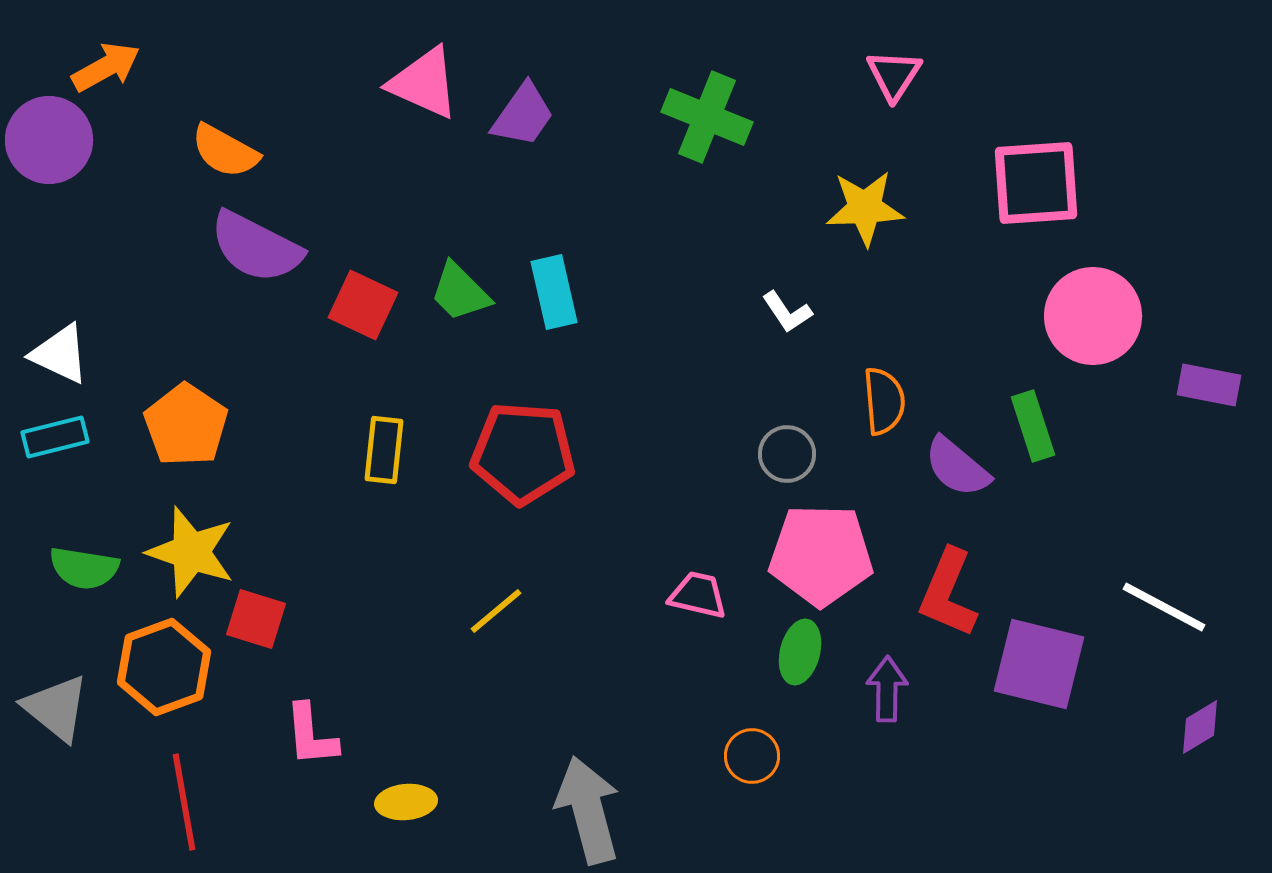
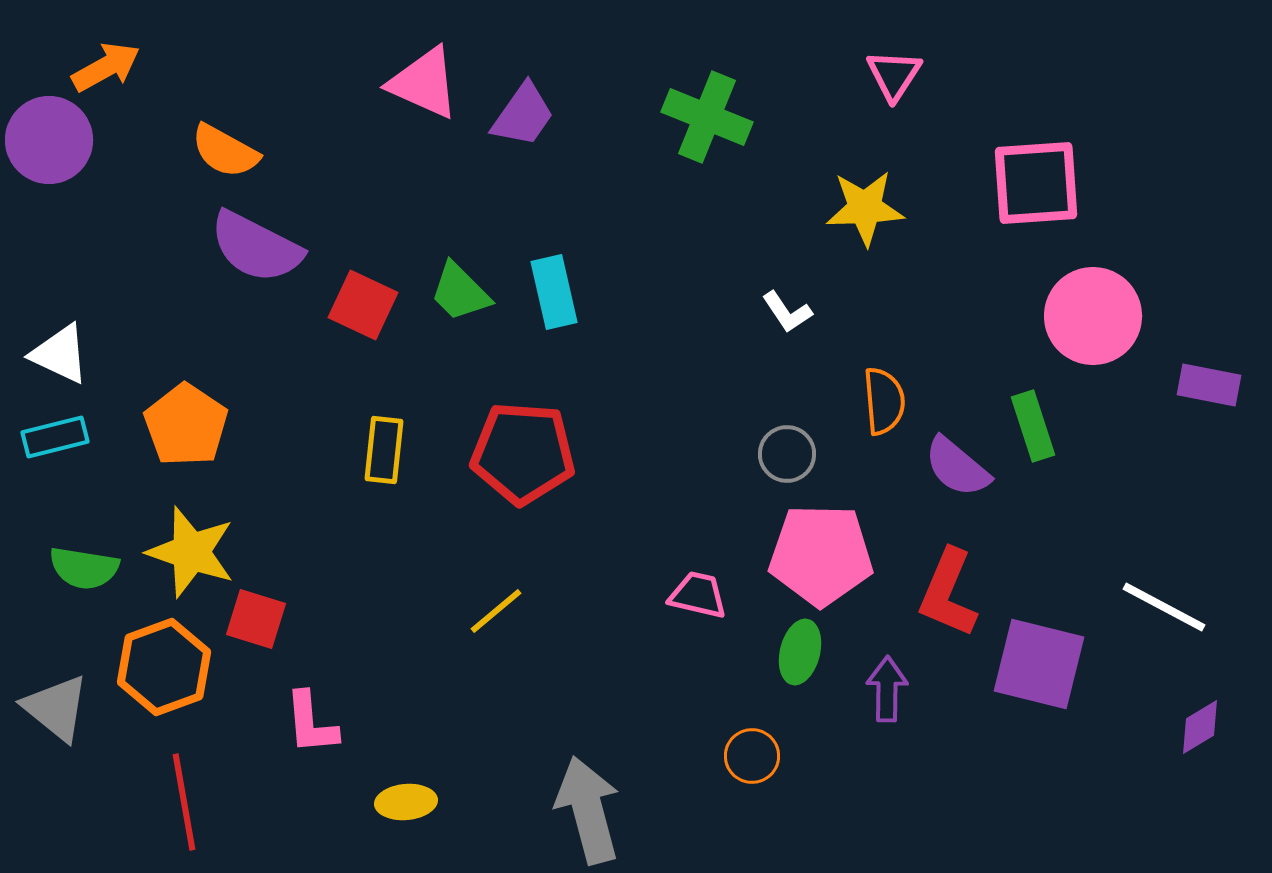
pink L-shape at (311, 735): moved 12 px up
